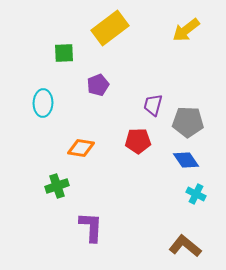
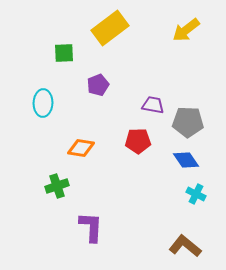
purple trapezoid: rotated 85 degrees clockwise
